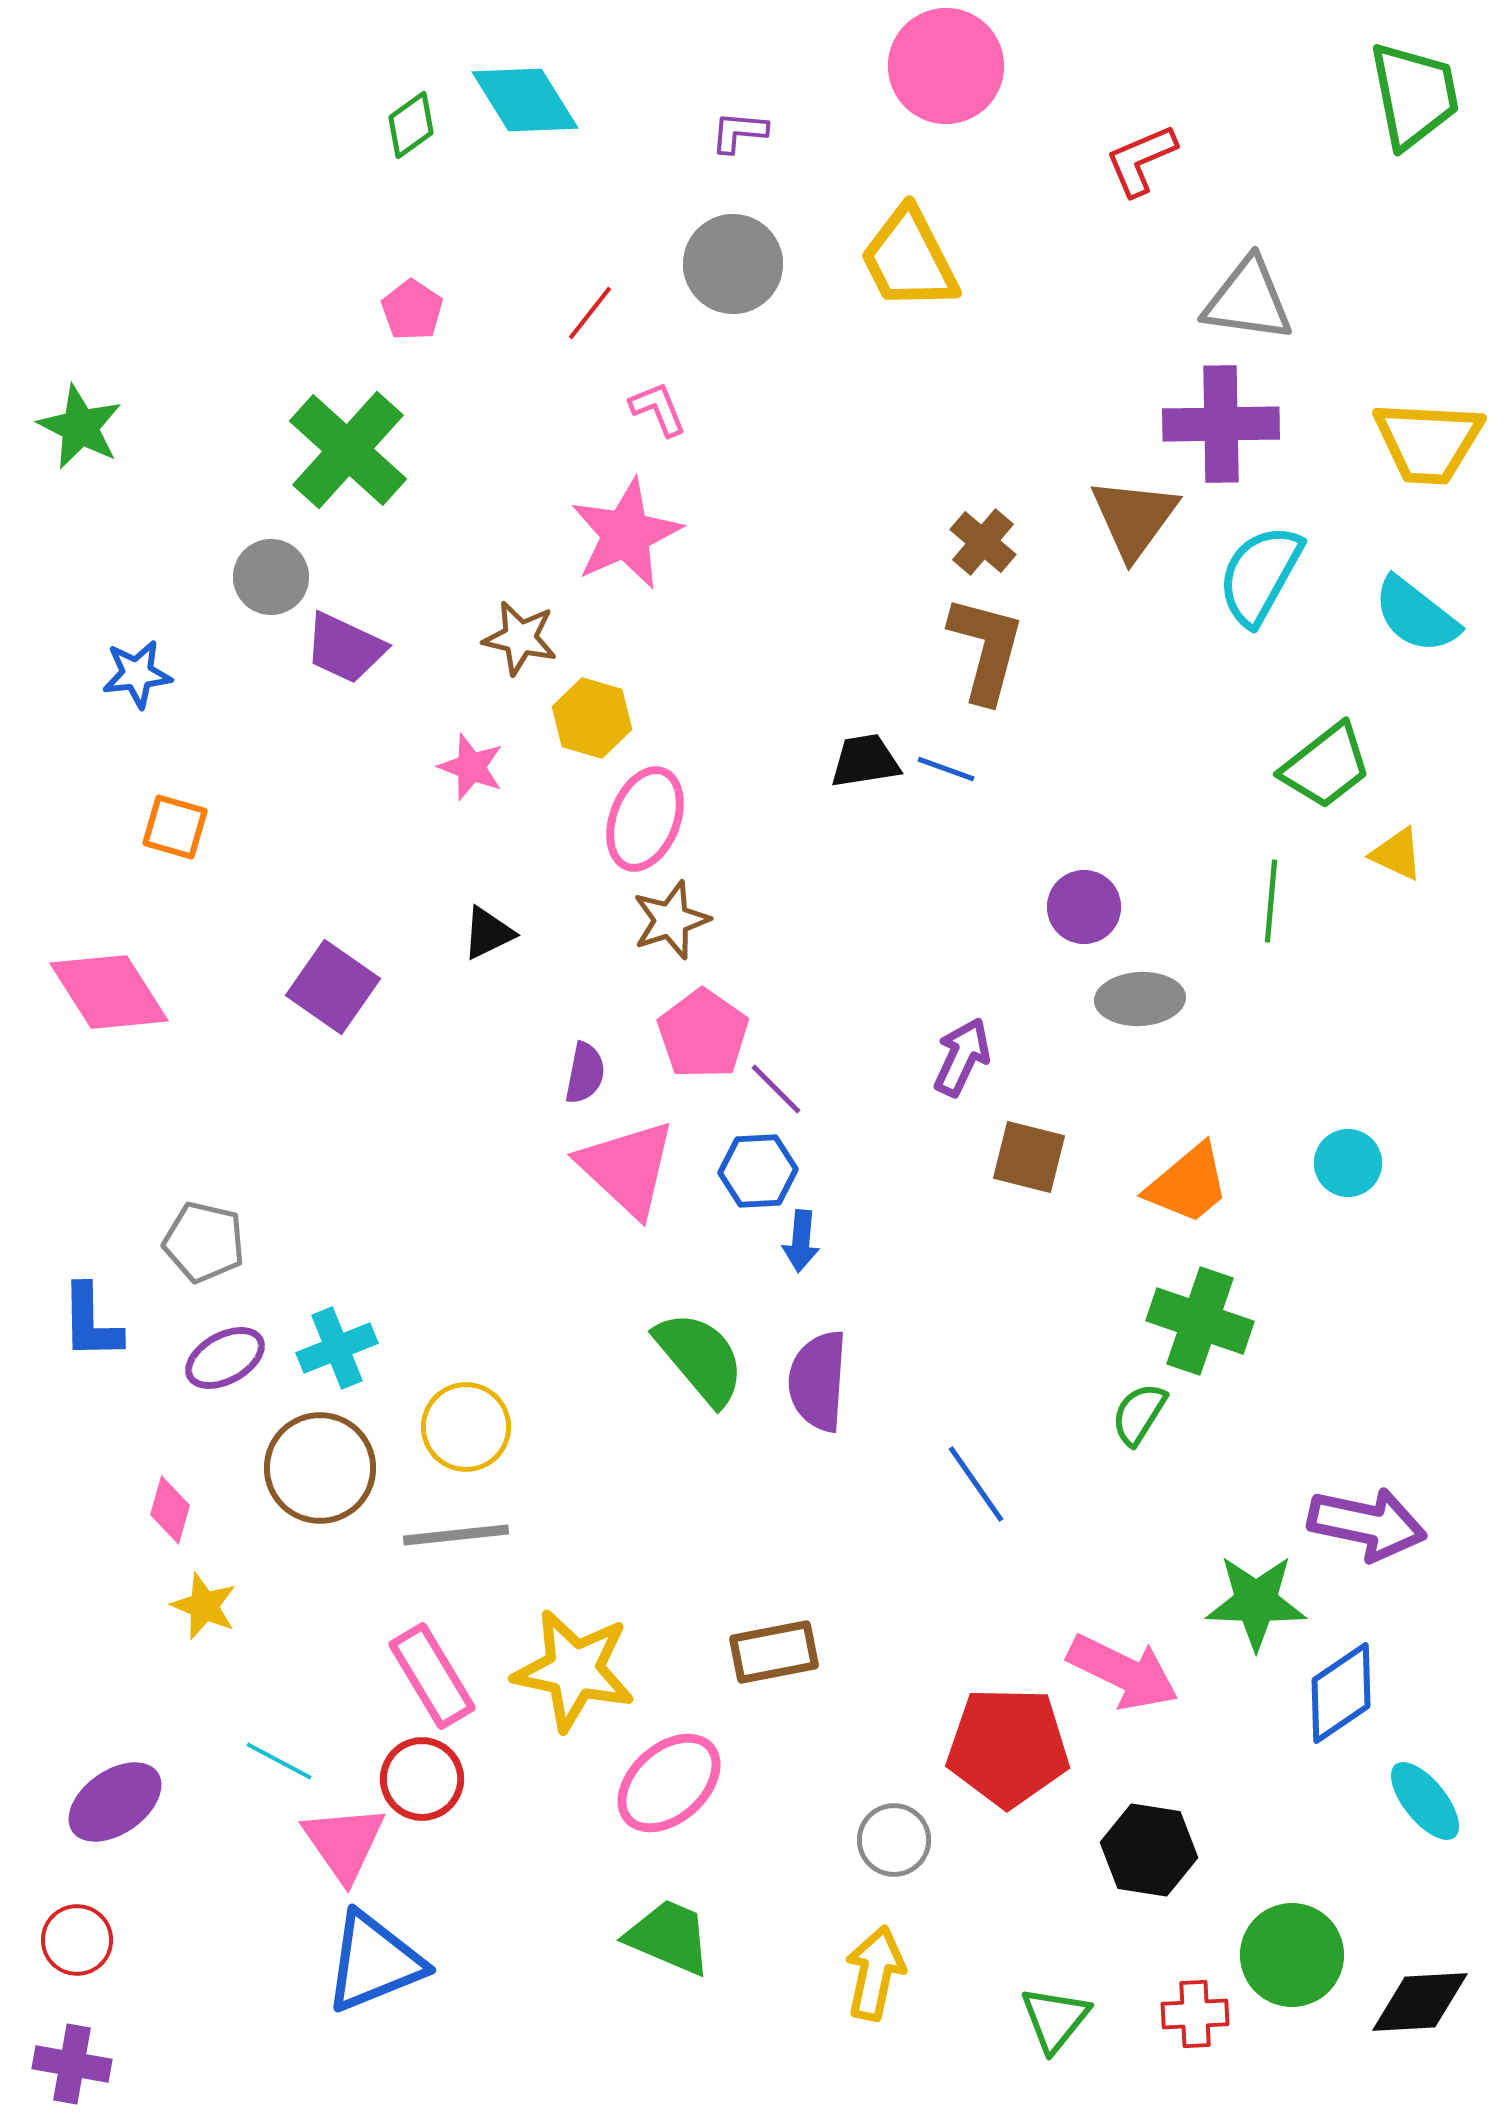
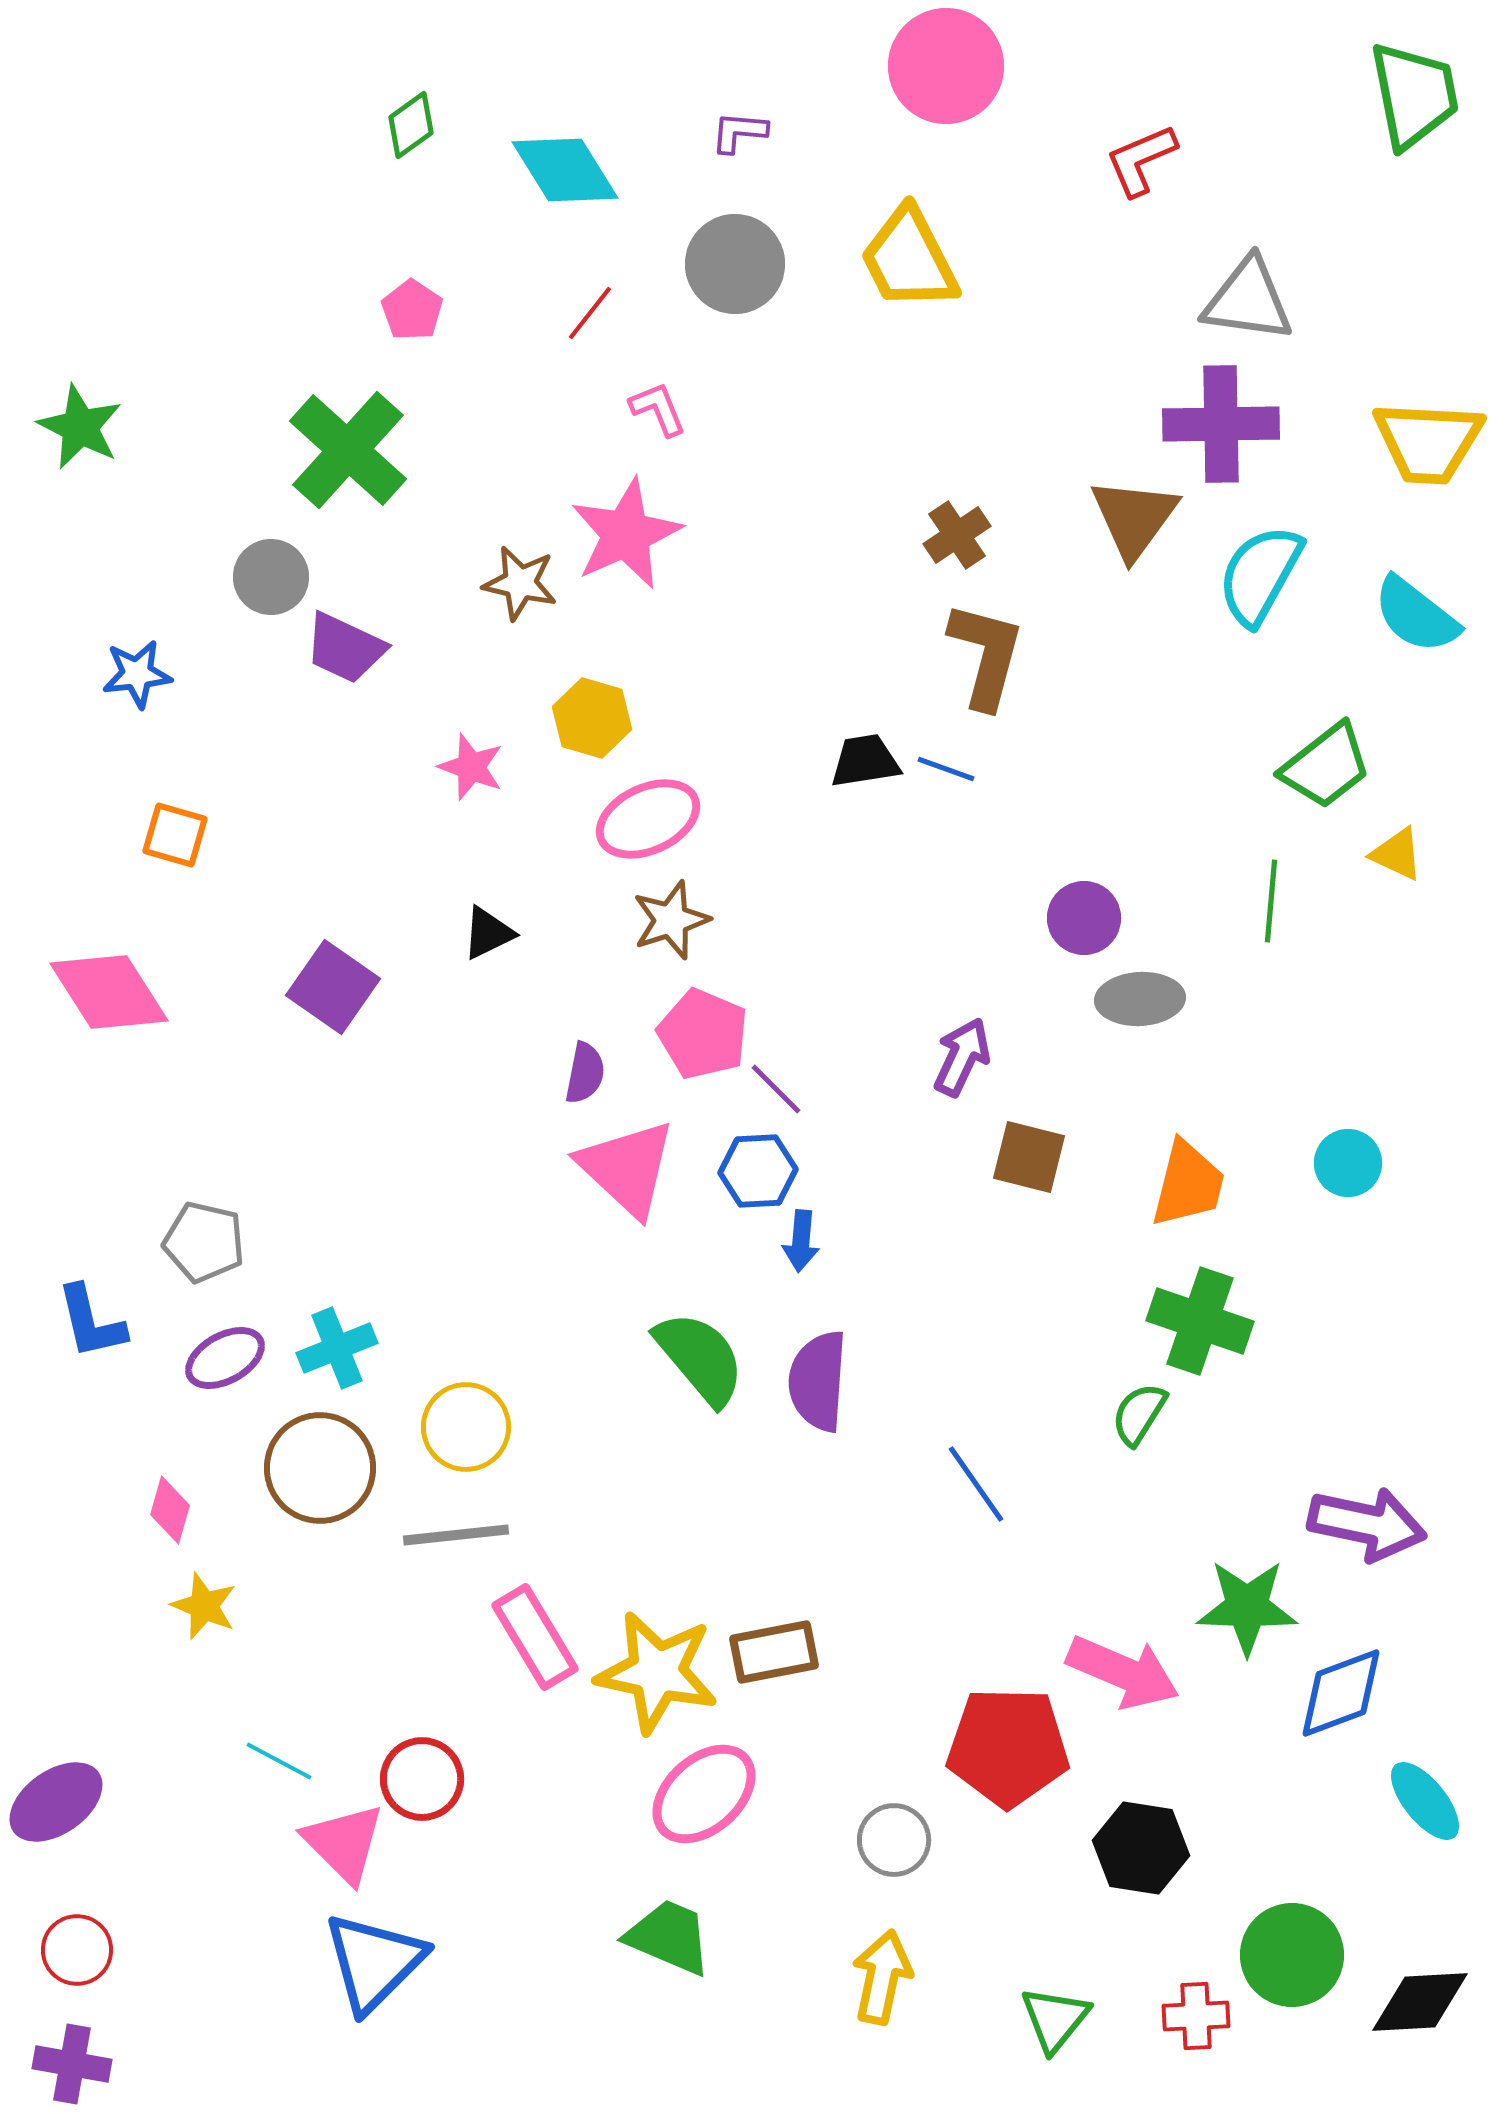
cyan diamond at (525, 100): moved 40 px right, 70 px down
gray circle at (733, 264): moved 2 px right
brown cross at (983, 542): moved 26 px left, 7 px up; rotated 16 degrees clockwise
brown star at (520, 638): moved 55 px up
brown L-shape at (986, 649): moved 6 px down
pink ellipse at (645, 819): moved 3 px right; rotated 44 degrees clockwise
orange square at (175, 827): moved 8 px down
purple circle at (1084, 907): moved 11 px down
pink pentagon at (703, 1034): rotated 12 degrees counterclockwise
orange trapezoid at (1188, 1184): rotated 36 degrees counterclockwise
blue L-shape at (91, 1322): rotated 12 degrees counterclockwise
green star at (1256, 1602): moved 9 px left, 5 px down
yellow star at (574, 1670): moved 83 px right, 2 px down
pink arrow at (1123, 1672): rotated 3 degrees counterclockwise
pink rectangle at (432, 1676): moved 103 px right, 39 px up
blue diamond at (1341, 1693): rotated 14 degrees clockwise
pink ellipse at (669, 1783): moved 35 px right, 11 px down
purple ellipse at (115, 1802): moved 59 px left
pink triangle at (344, 1843): rotated 10 degrees counterclockwise
black hexagon at (1149, 1850): moved 8 px left, 2 px up
red circle at (77, 1940): moved 10 px down
blue triangle at (374, 1962): rotated 23 degrees counterclockwise
yellow arrow at (875, 1973): moved 7 px right, 4 px down
red cross at (1195, 2014): moved 1 px right, 2 px down
